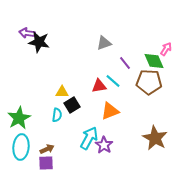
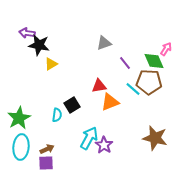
black star: moved 3 px down
cyan line: moved 20 px right, 8 px down
yellow triangle: moved 11 px left, 28 px up; rotated 32 degrees counterclockwise
orange triangle: moved 9 px up
brown star: rotated 15 degrees counterclockwise
